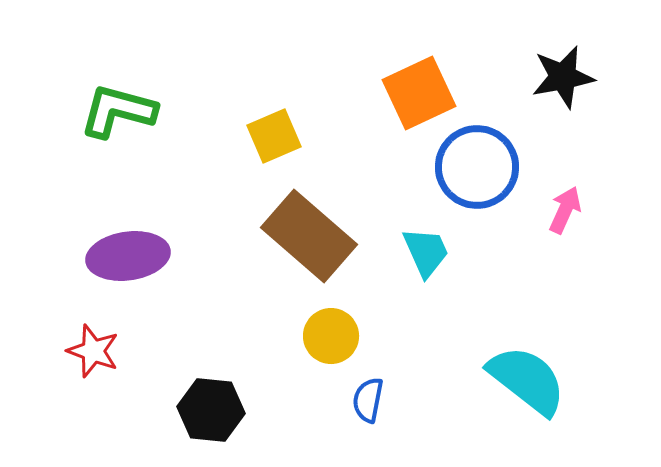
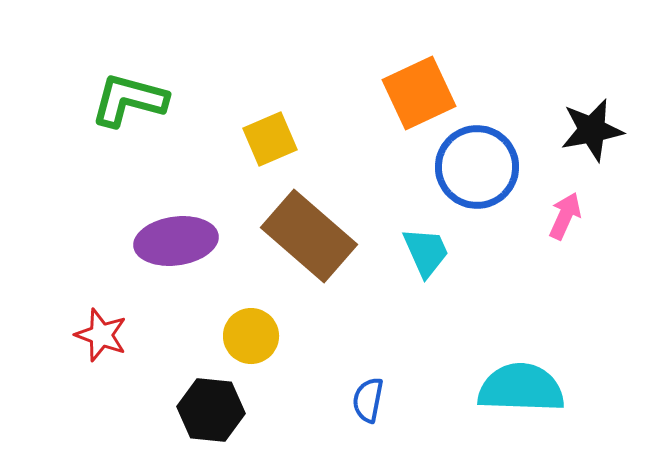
black star: moved 29 px right, 53 px down
green L-shape: moved 11 px right, 11 px up
yellow square: moved 4 px left, 3 px down
pink arrow: moved 6 px down
purple ellipse: moved 48 px right, 15 px up
yellow circle: moved 80 px left
red star: moved 8 px right, 16 px up
cyan semicircle: moved 6 px left, 8 px down; rotated 36 degrees counterclockwise
